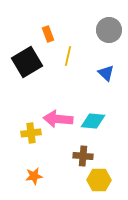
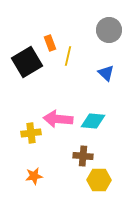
orange rectangle: moved 2 px right, 9 px down
